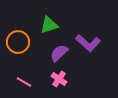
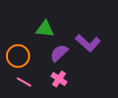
green triangle: moved 4 px left, 4 px down; rotated 24 degrees clockwise
orange circle: moved 14 px down
